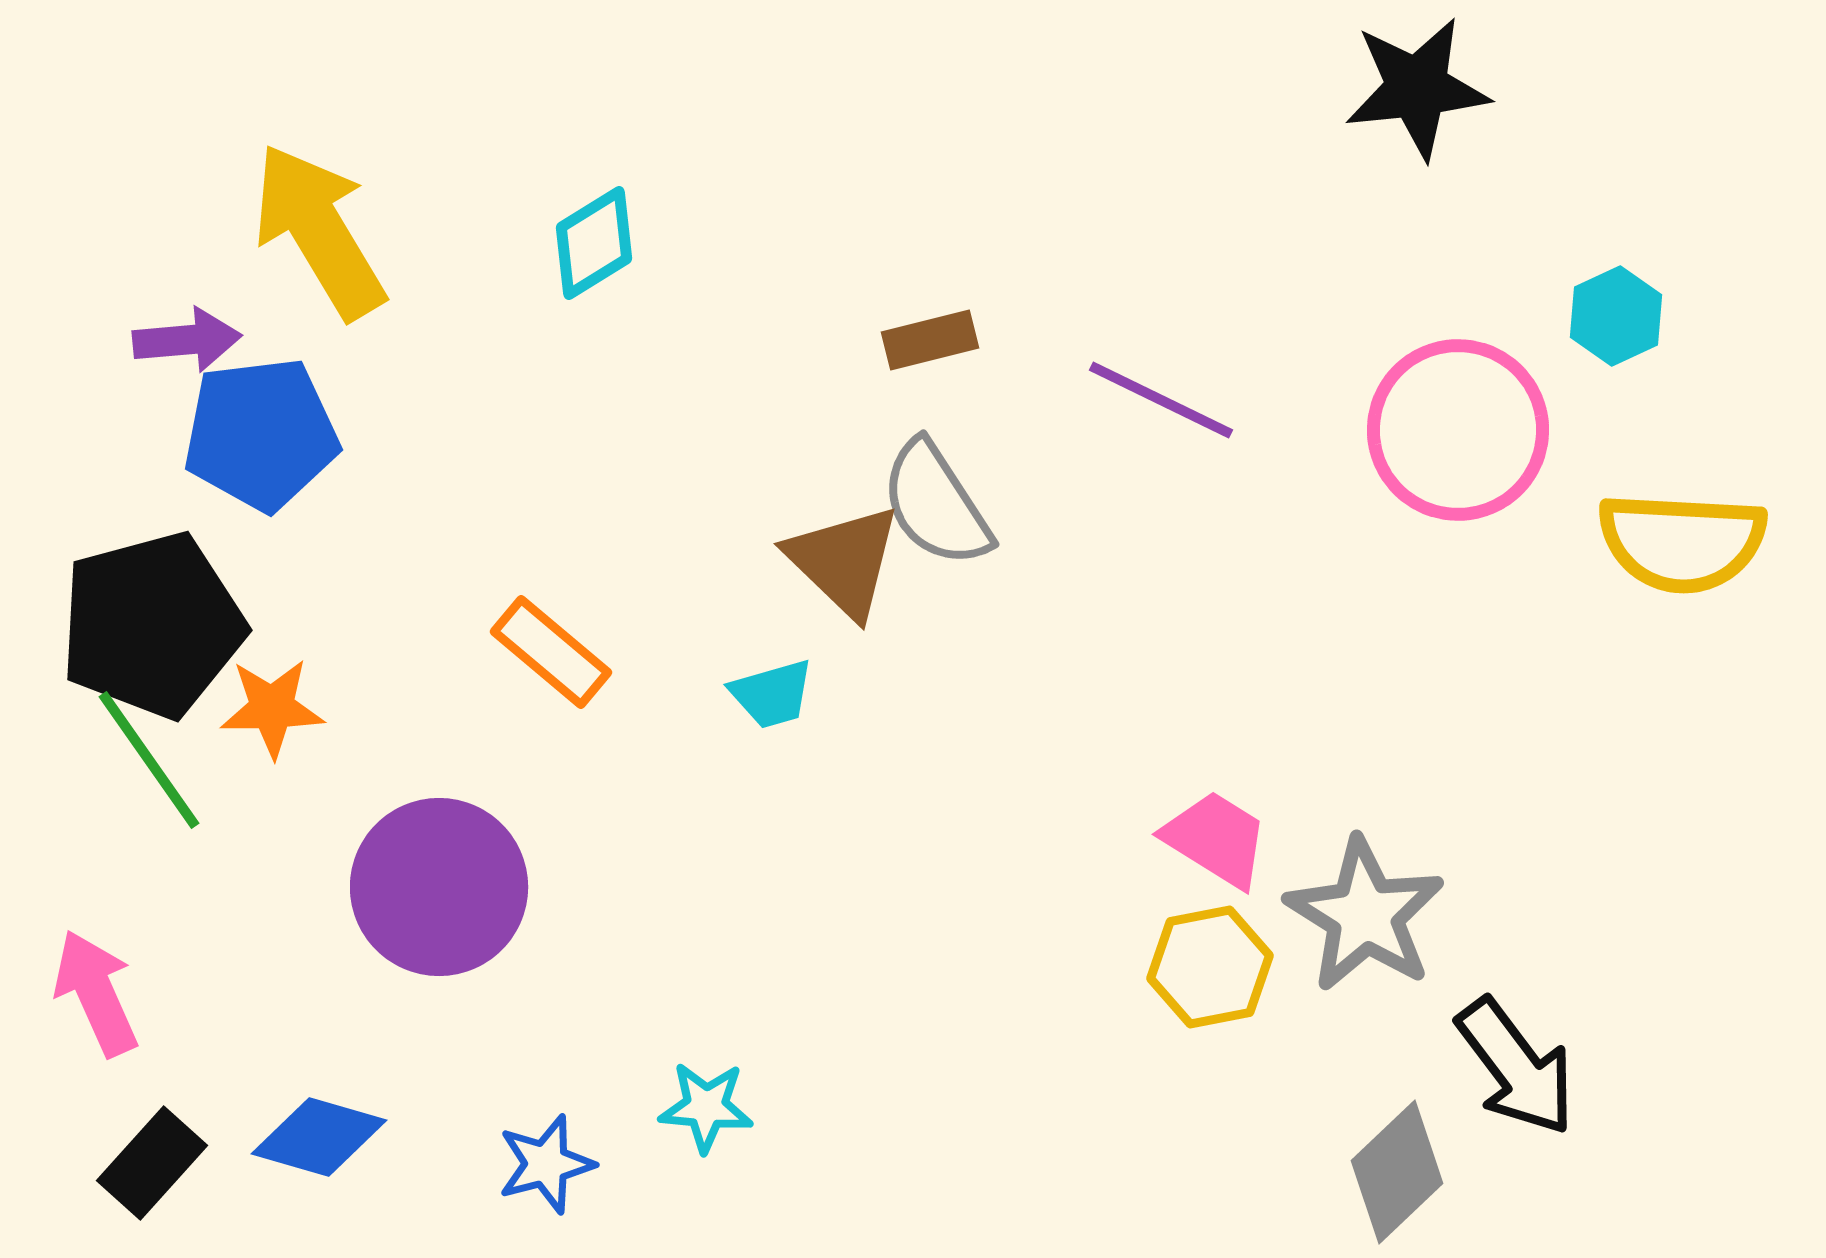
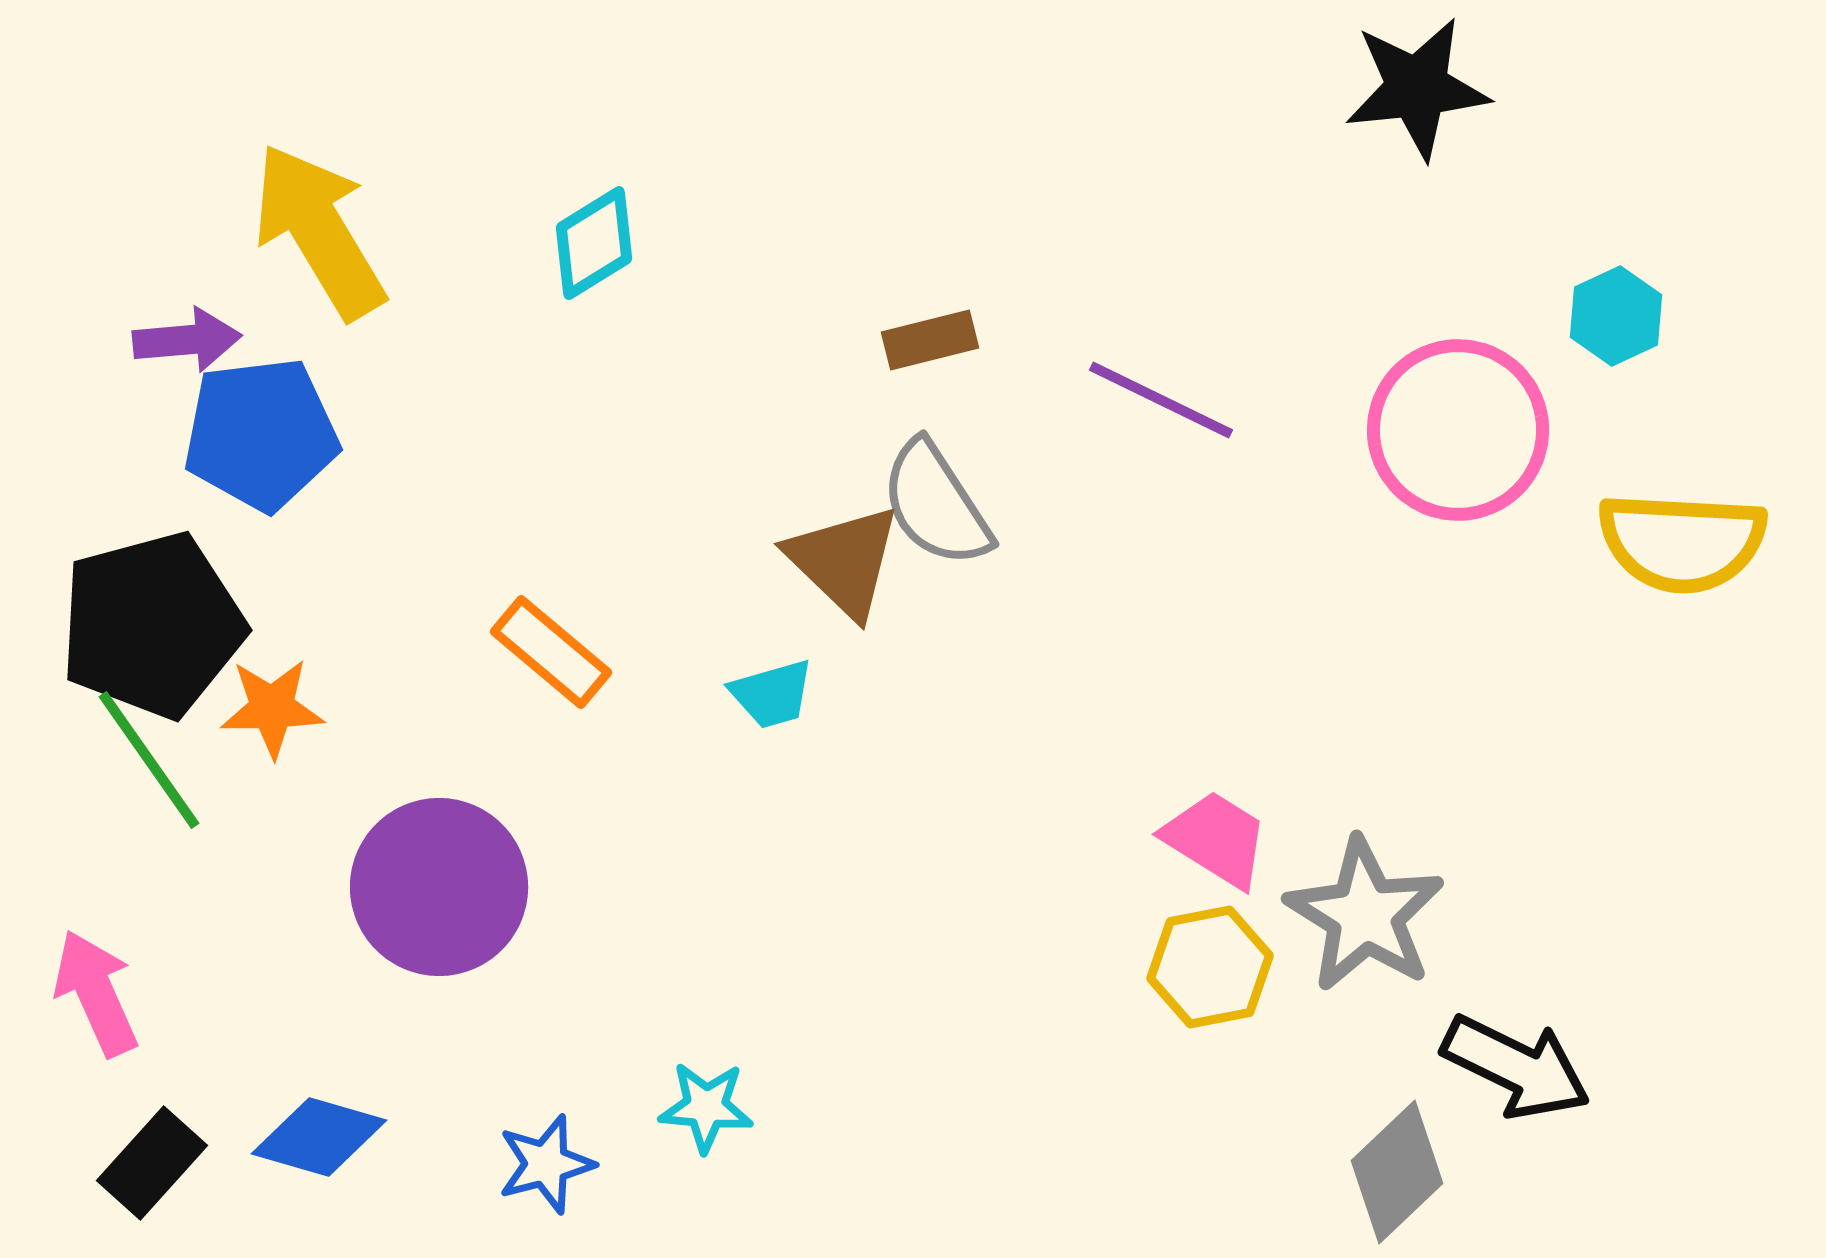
black arrow: rotated 27 degrees counterclockwise
